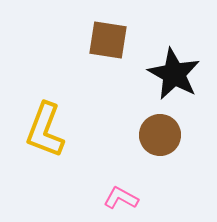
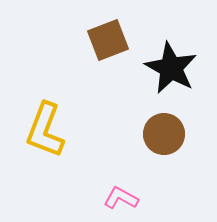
brown square: rotated 30 degrees counterclockwise
black star: moved 3 px left, 6 px up
brown circle: moved 4 px right, 1 px up
